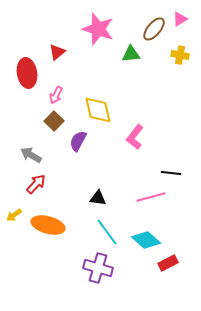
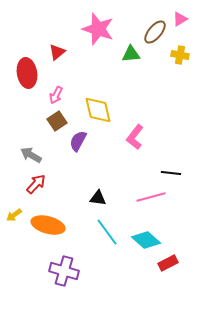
brown ellipse: moved 1 px right, 3 px down
brown square: moved 3 px right; rotated 12 degrees clockwise
purple cross: moved 34 px left, 3 px down
